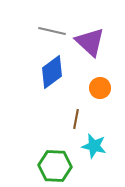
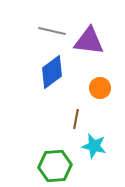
purple triangle: moved 1 px left, 1 px up; rotated 36 degrees counterclockwise
green hexagon: rotated 8 degrees counterclockwise
